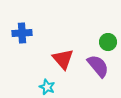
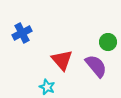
blue cross: rotated 24 degrees counterclockwise
red triangle: moved 1 px left, 1 px down
purple semicircle: moved 2 px left
